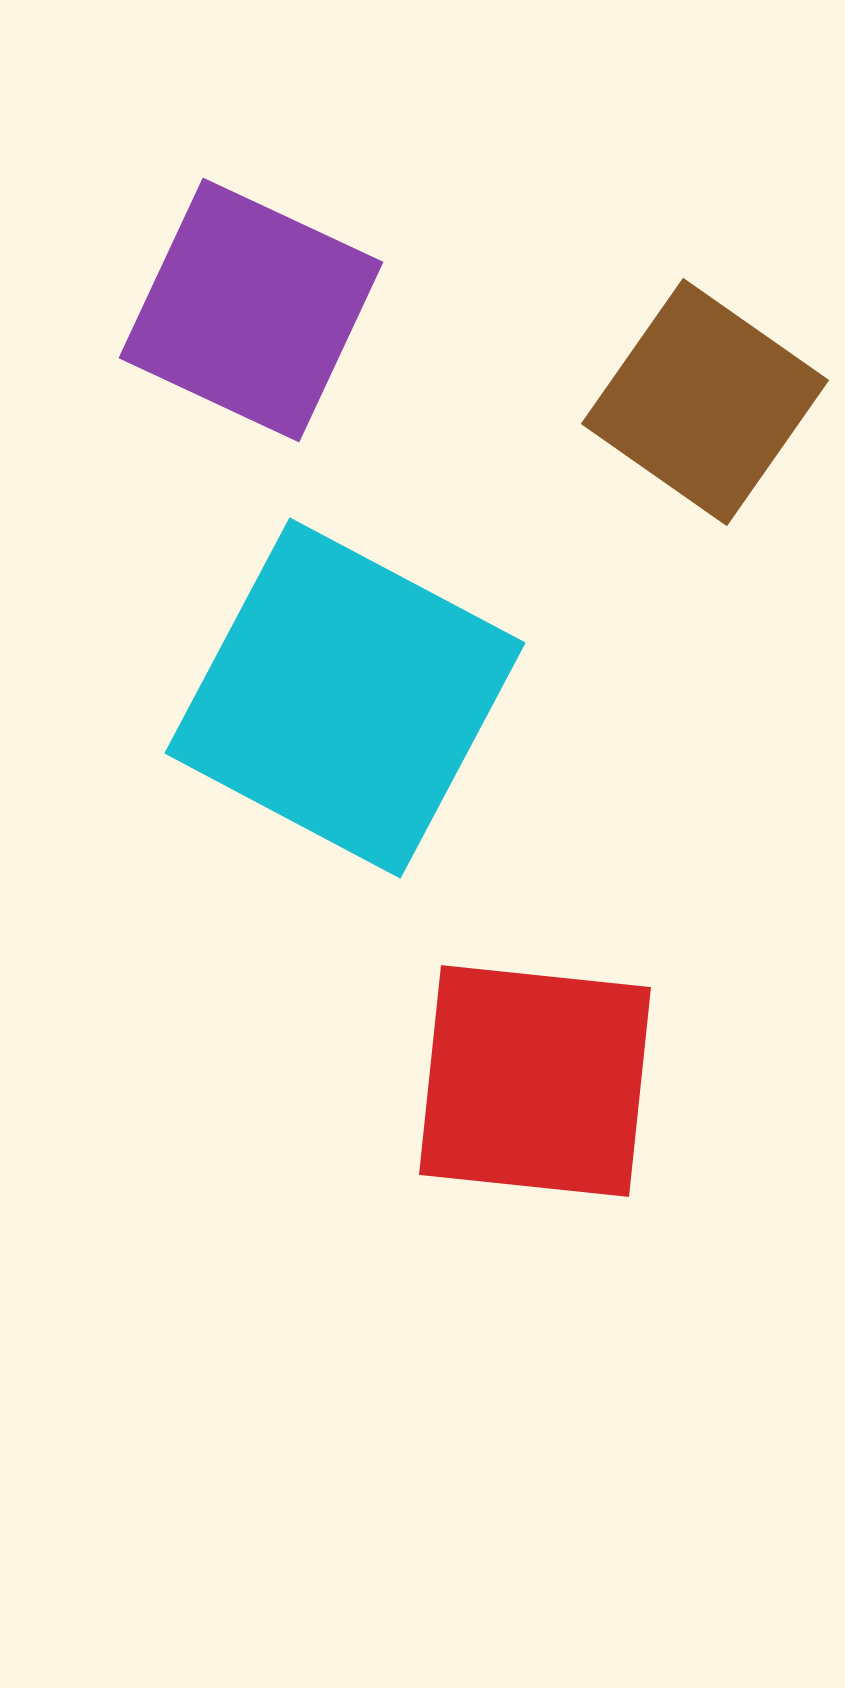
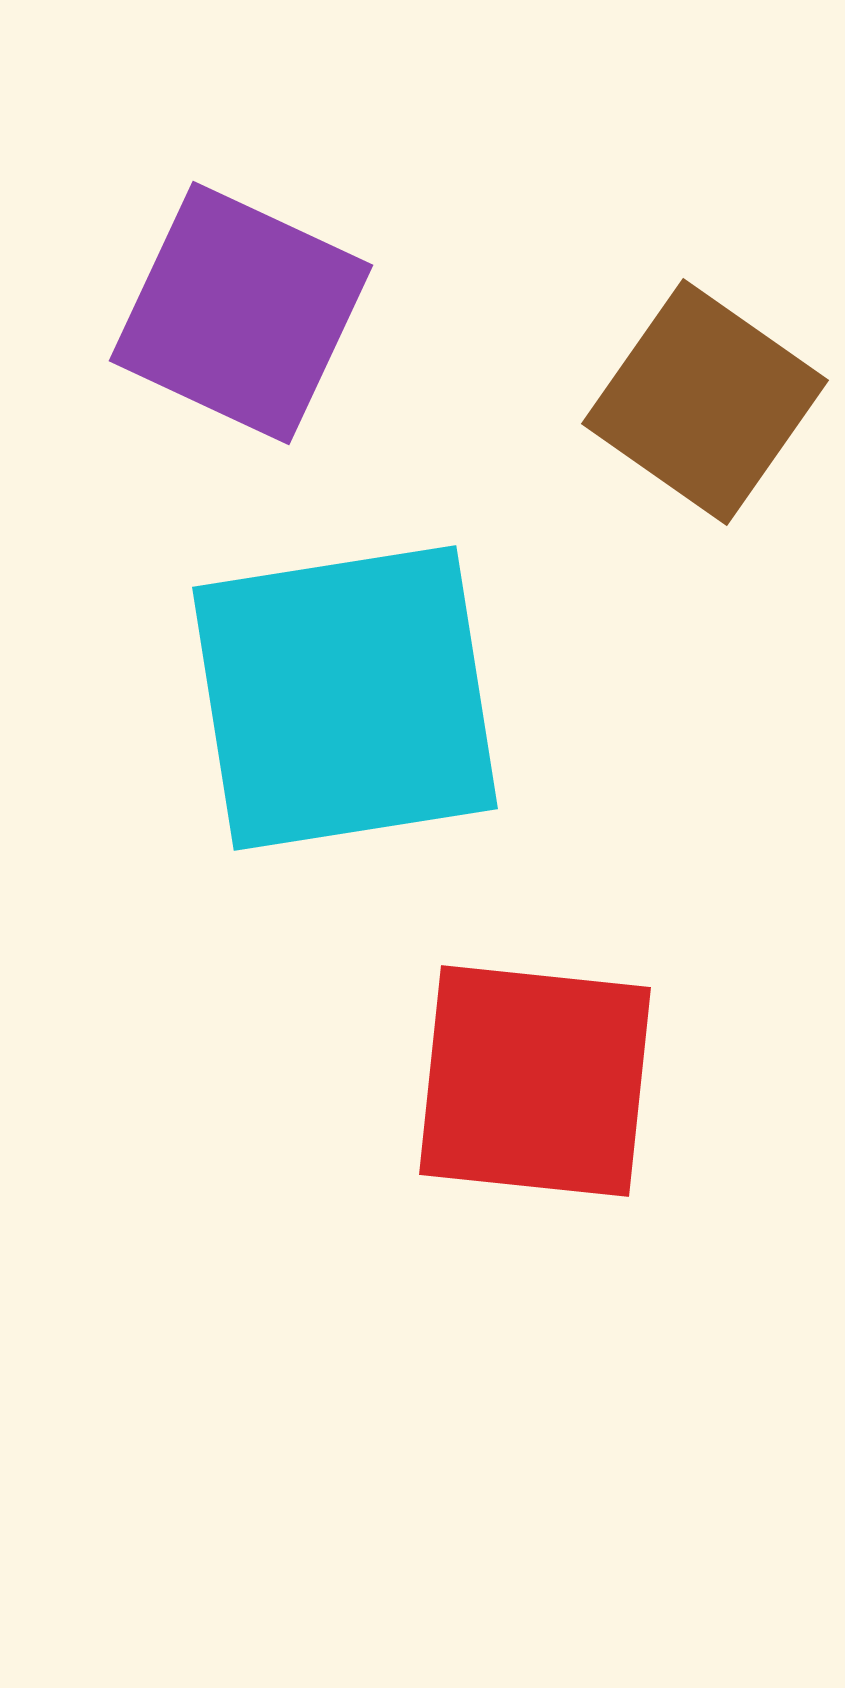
purple square: moved 10 px left, 3 px down
cyan square: rotated 37 degrees counterclockwise
